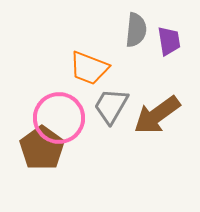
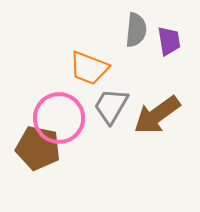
brown pentagon: moved 4 px left; rotated 24 degrees counterclockwise
